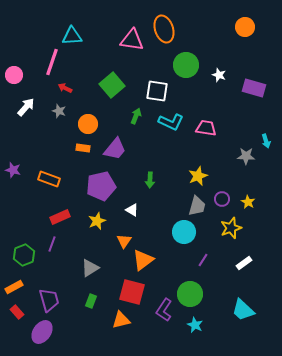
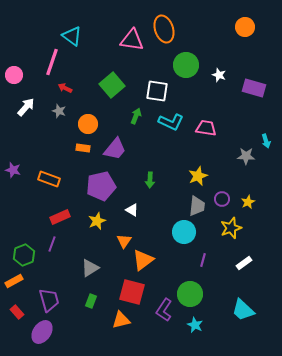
cyan triangle at (72, 36): rotated 40 degrees clockwise
yellow star at (248, 202): rotated 16 degrees clockwise
gray trapezoid at (197, 206): rotated 10 degrees counterclockwise
purple line at (203, 260): rotated 16 degrees counterclockwise
orange rectangle at (14, 287): moved 6 px up
